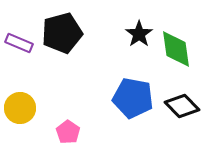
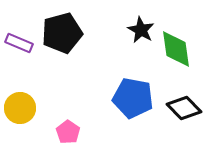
black star: moved 2 px right, 4 px up; rotated 8 degrees counterclockwise
black diamond: moved 2 px right, 2 px down
